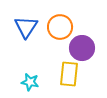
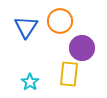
orange circle: moved 6 px up
cyan star: rotated 24 degrees clockwise
